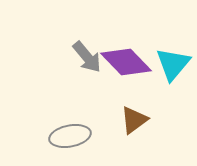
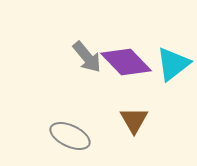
cyan triangle: rotated 12 degrees clockwise
brown triangle: rotated 24 degrees counterclockwise
gray ellipse: rotated 36 degrees clockwise
